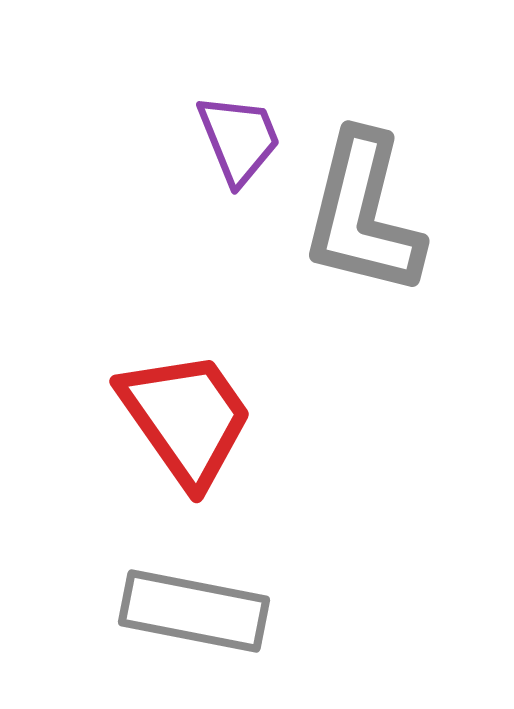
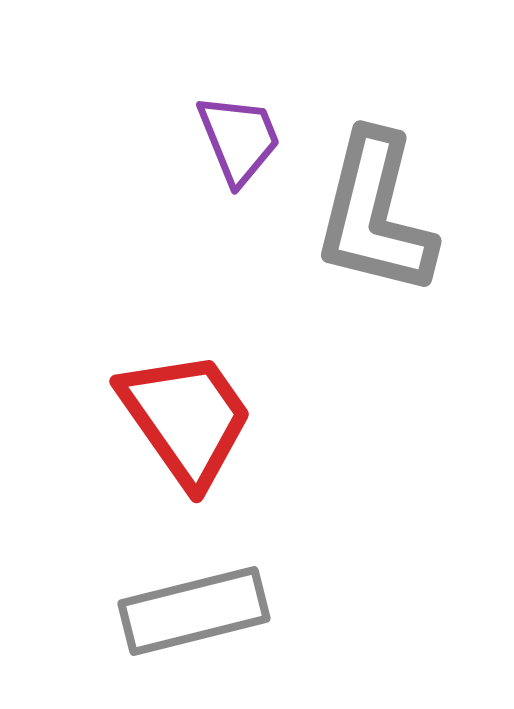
gray L-shape: moved 12 px right
gray rectangle: rotated 25 degrees counterclockwise
